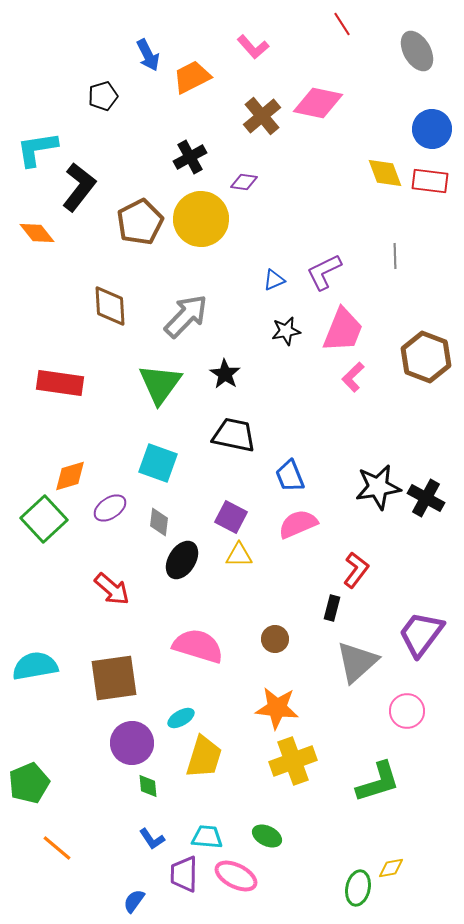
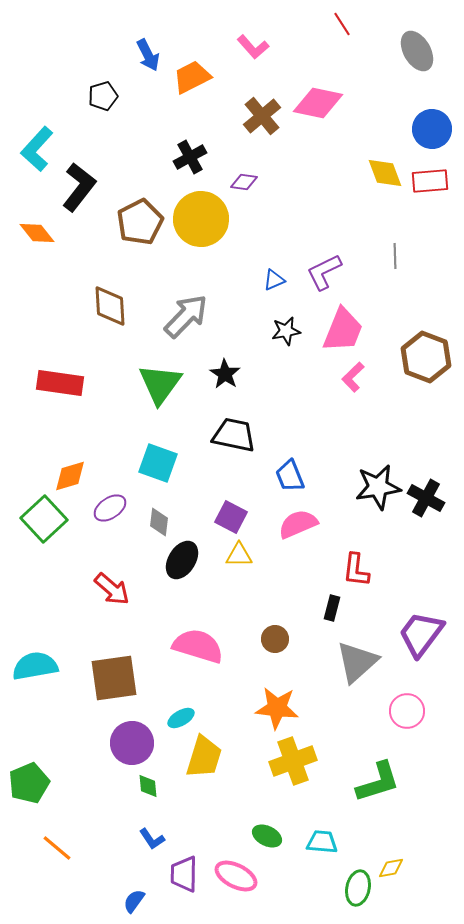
cyan L-shape at (37, 149): rotated 39 degrees counterclockwise
red rectangle at (430, 181): rotated 12 degrees counterclockwise
red L-shape at (356, 570): rotated 150 degrees clockwise
cyan trapezoid at (207, 837): moved 115 px right, 5 px down
